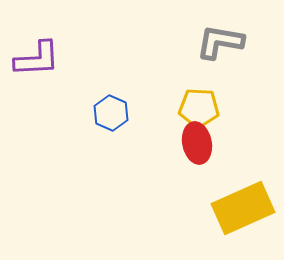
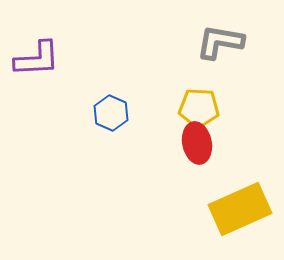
yellow rectangle: moved 3 px left, 1 px down
